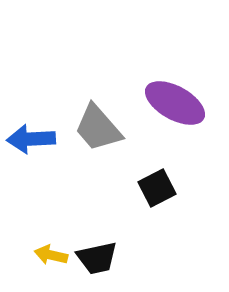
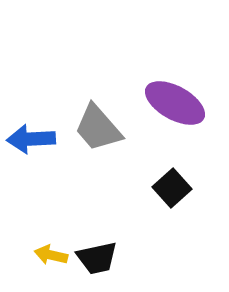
black square: moved 15 px right; rotated 15 degrees counterclockwise
